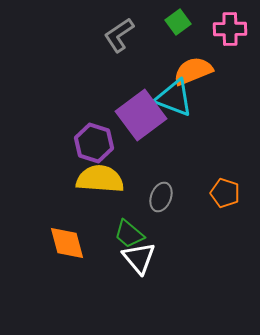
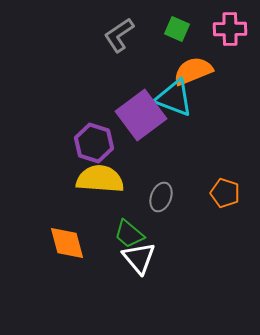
green square: moved 1 px left, 7 px down; rotated 30 degrees counterclockwise
